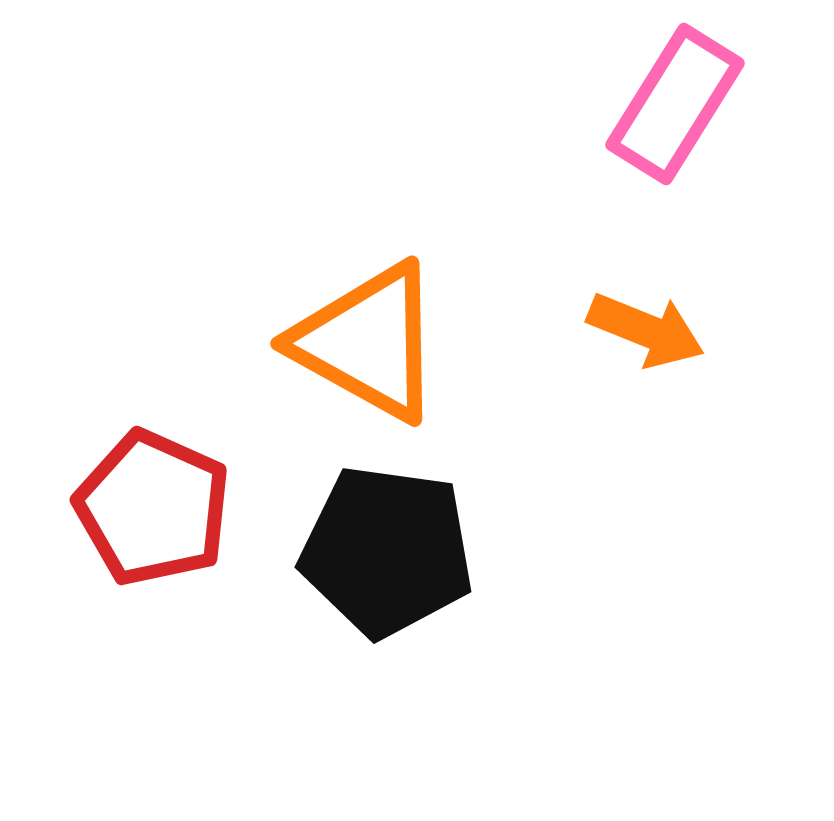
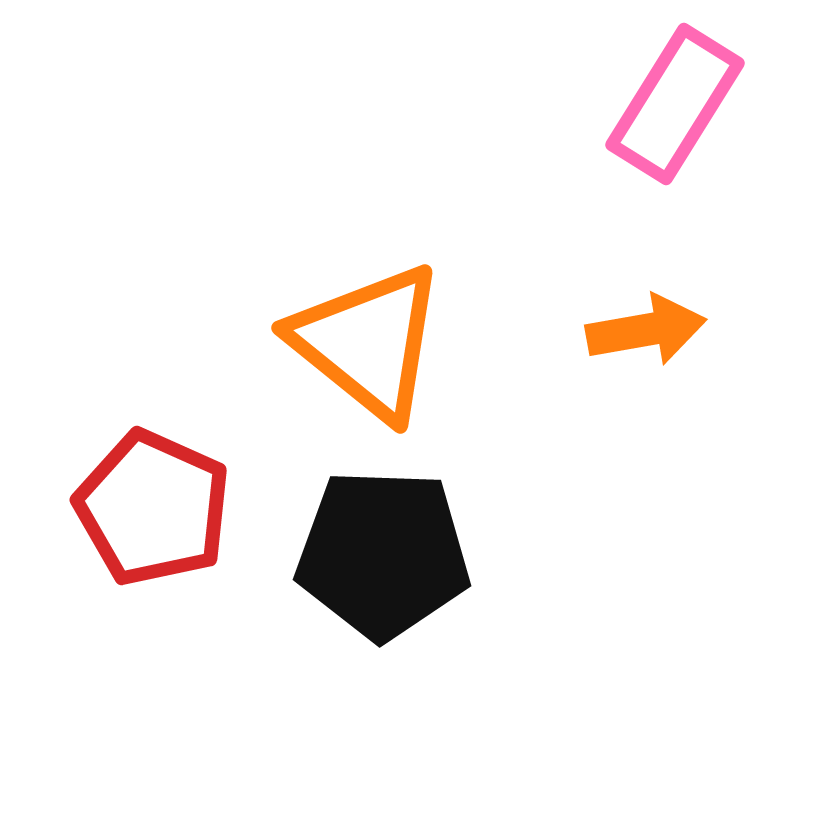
orange arrow: rotated 32 degrees counterclockwise
orange triangle: rotated 10 degrees clockwise
black pentagon: moved 4 px left, 3 px down; rotated 6 degrees counterclockwise
